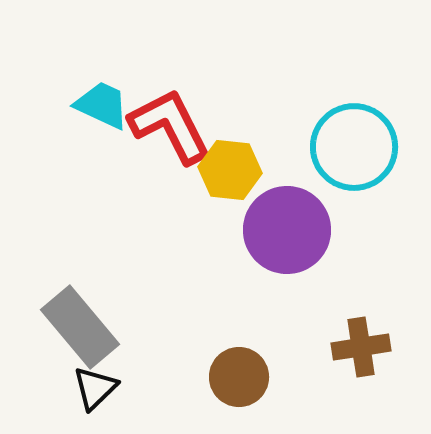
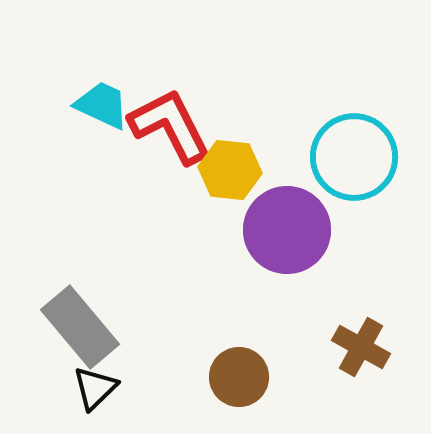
cyan circle: moved 10 px down
brown cross: rotated 38 degrees clockwise
